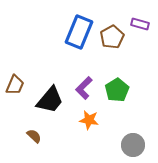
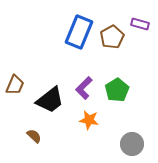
black trapezoid: rotated 12 degrees clockwise
gray circle: moved 1 px left, 1 px up
